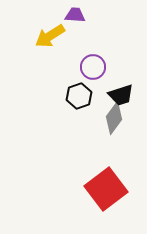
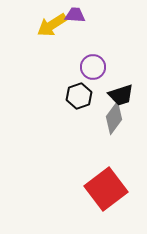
yellow arrow: moved 2 px right, 11 px up
